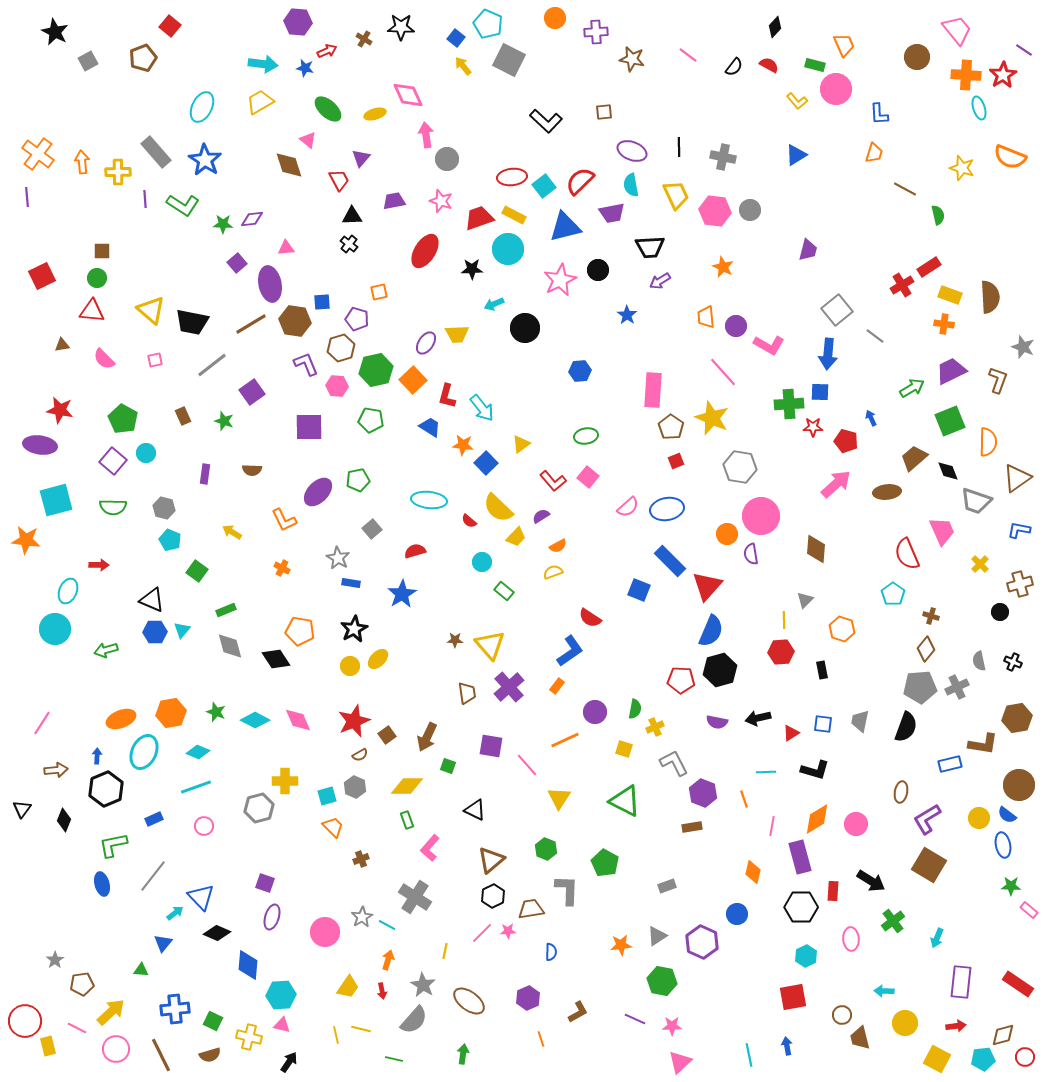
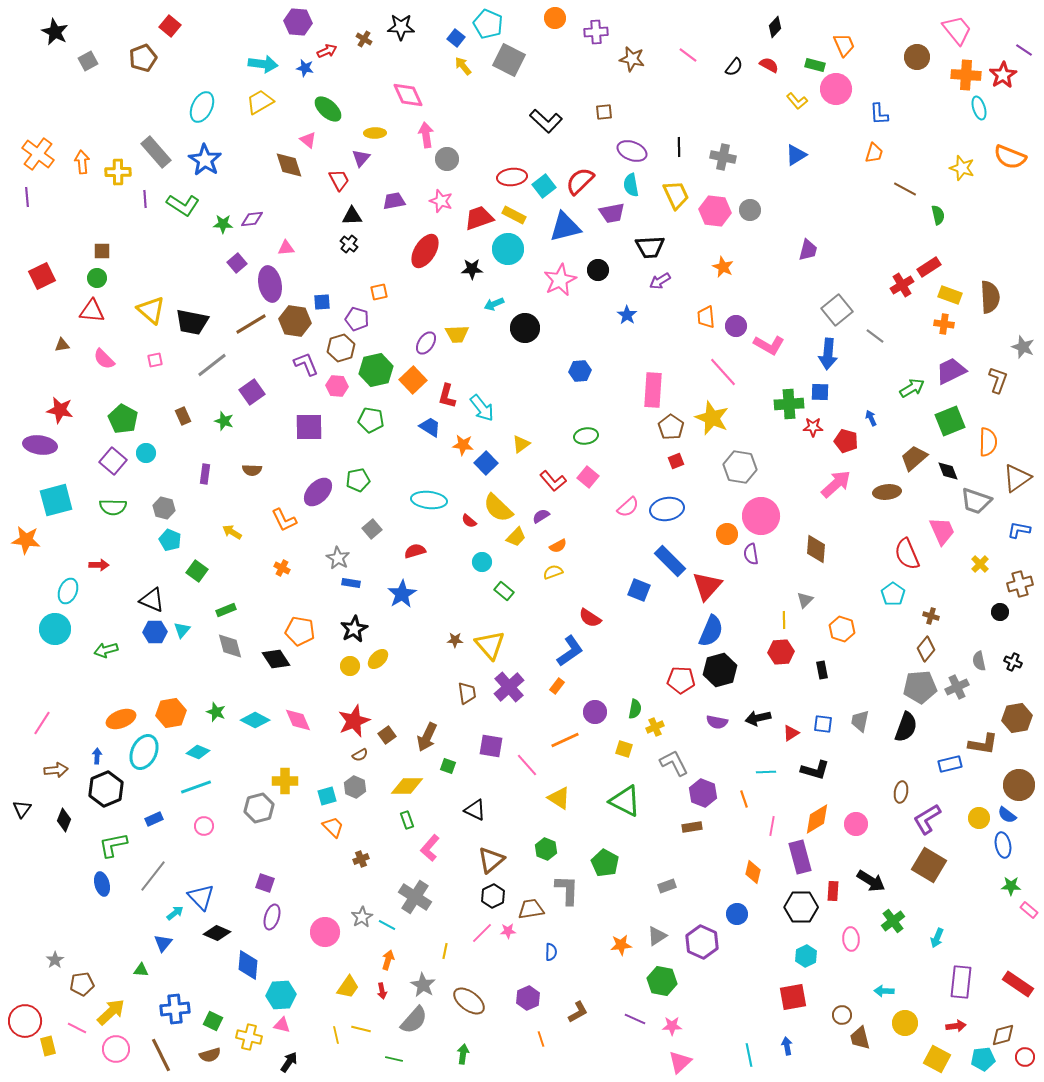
yellow ellipse at (375, 114): moved 19 px down; rotated 15 degrees clockwise
yellow triangle at (559, 798): rotated 30 degrees counterclockwise
